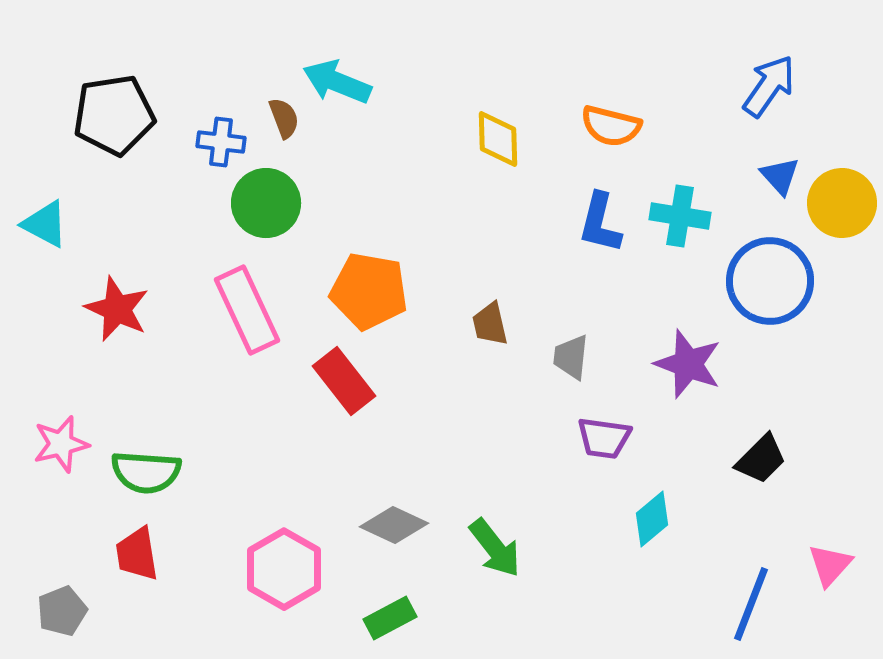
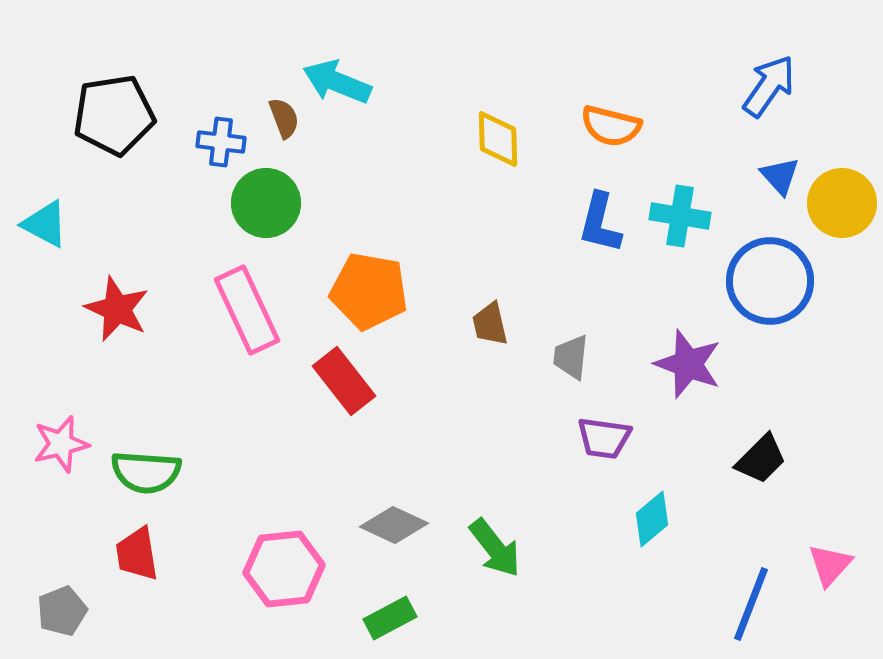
pink hexagon: rotated 24 degrees clockwise
